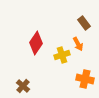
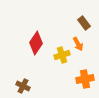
orange cross: rotated 24 degrees counterclockwise
brown cross: rotated 16 degrees counterclockwise
